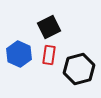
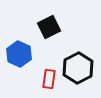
red rectangle: moved 24 px down
black hexagon: moved 1 px left, 1 px up; rotated 12 degrees counterclockwise
